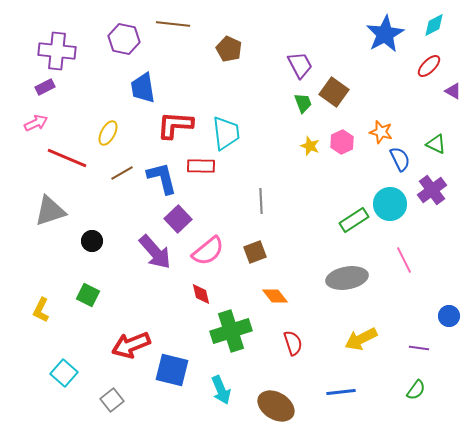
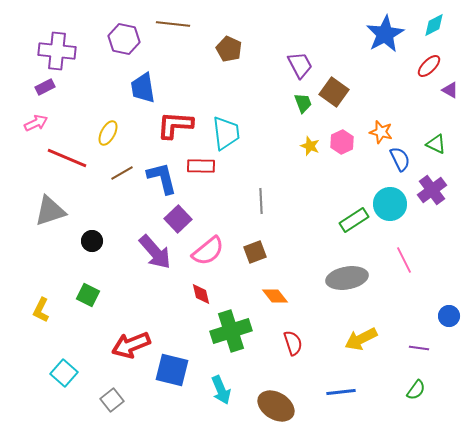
purple triangle at (453, 91): moved 3 px left, 1 px up
